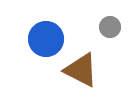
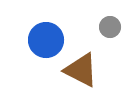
blue circle: moved 1 px down
